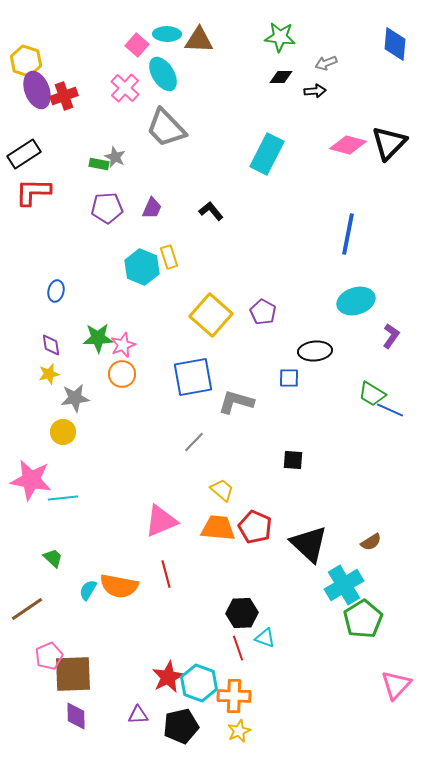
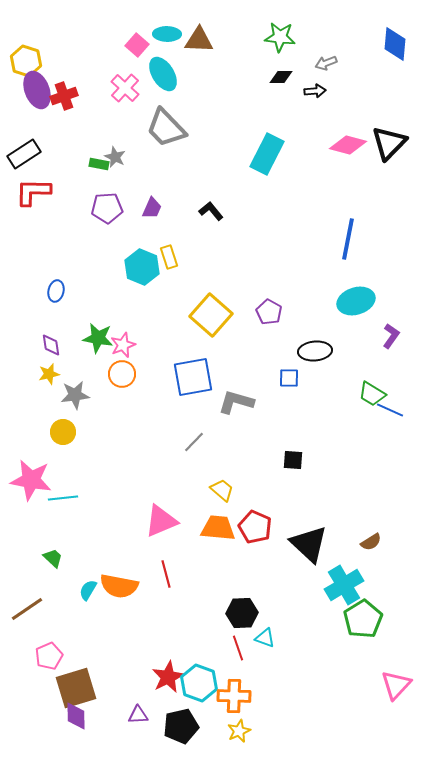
blue line at (348, 234): moved 5 px down
purple pentagon at (263, 312): moved 6 px right
green star at (98, 338): rotated 12 degrees clockwise
gray star at (75, 398): moved 3 px up
brown square at (73, 674): moved 3 px right, 14 px down; rotated 15 degrees counterclockwise
